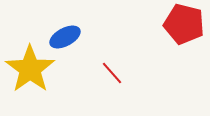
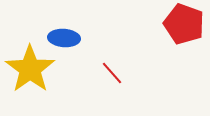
red pentagon: rotated 6 degrees clockwise
blue ellipse: moved 1 px left, 1 px down; rotated 32 degrees clockwise
